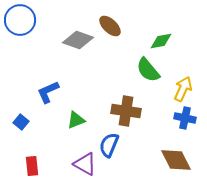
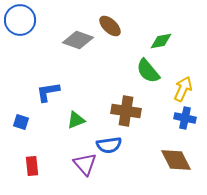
green semicircle: moved 1 px down
blue L-shape: rotated 15 degrees clockwise
blue square: rotated 21 degrees counterclockwise
blue semicircle: rotated 120 degrees counterclockwise
purple triangle: rotated 20 degrees clockwise
